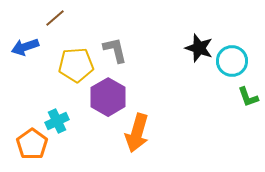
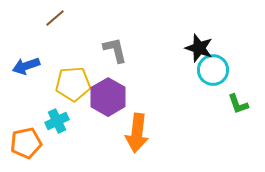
blue arrow: moved 1 px right, 19 px down
cyan circle: moved 19 px left, 9 px down
yellow pentagon: moved 3 px left, 19 px down
green L-shape: moved 10 px left, 7 px down
orange arrow: rotated 9 degrees counterclockwise
orange pentagon: moved 6 px left, 1 px up; rotated 24 degrees clockwise
